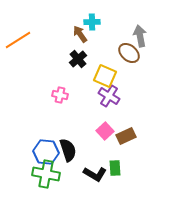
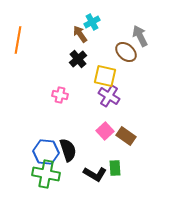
cyan cross: rotated 28 degrees counterclockwise
gray arrow: rotated 15 degrees counterclockwise
orange line: rotated 48 degrees counterclockwise
brown ellipse: moved 3 px left, 1 px up
yellow square: rotated 10 degrees counterclockwise
brown rectangle: rotated 60 degrees clockwise
